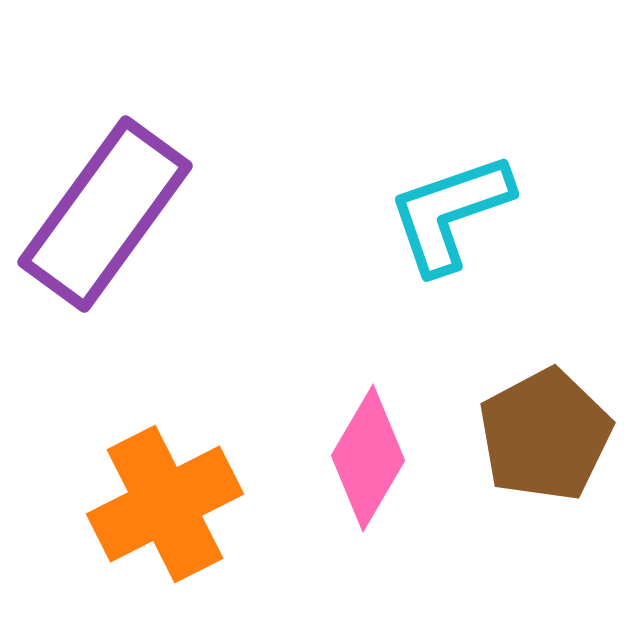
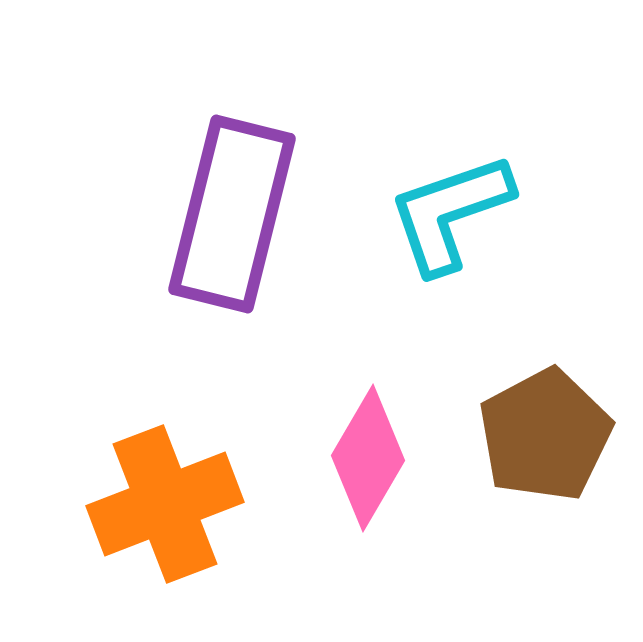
purple rectangle: moved 127 px right; rotated 22 degrees counterclockwise
orange cross: rotated 6 degrees clockwise
